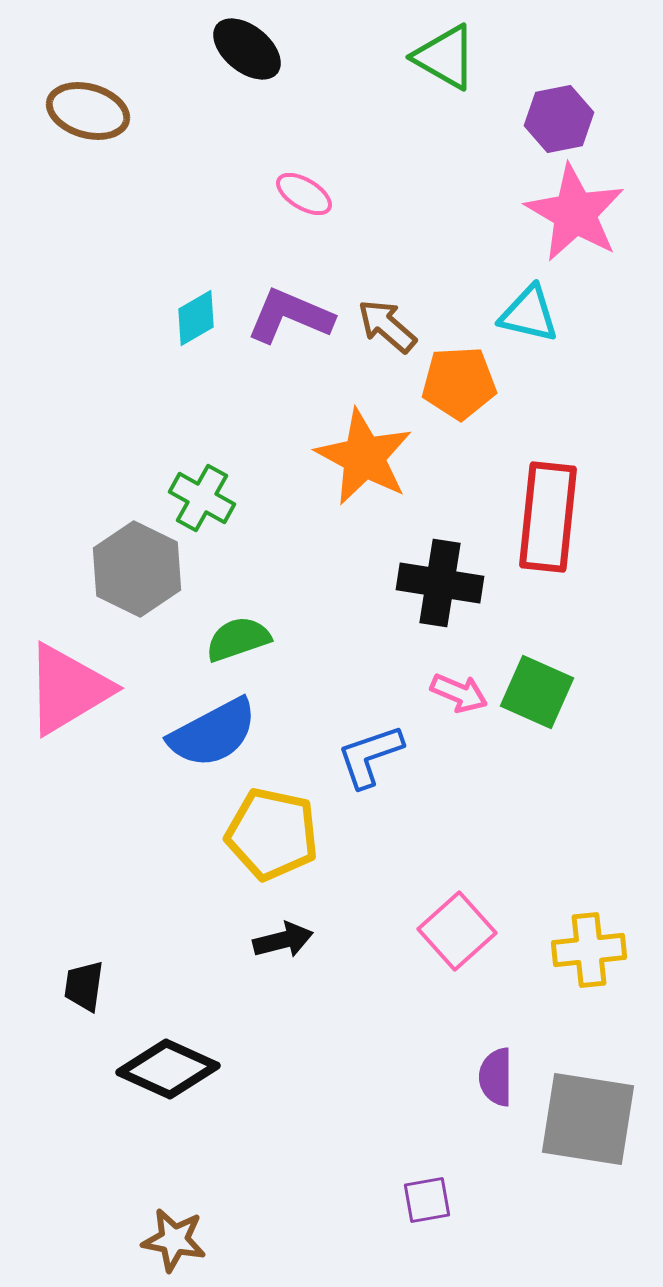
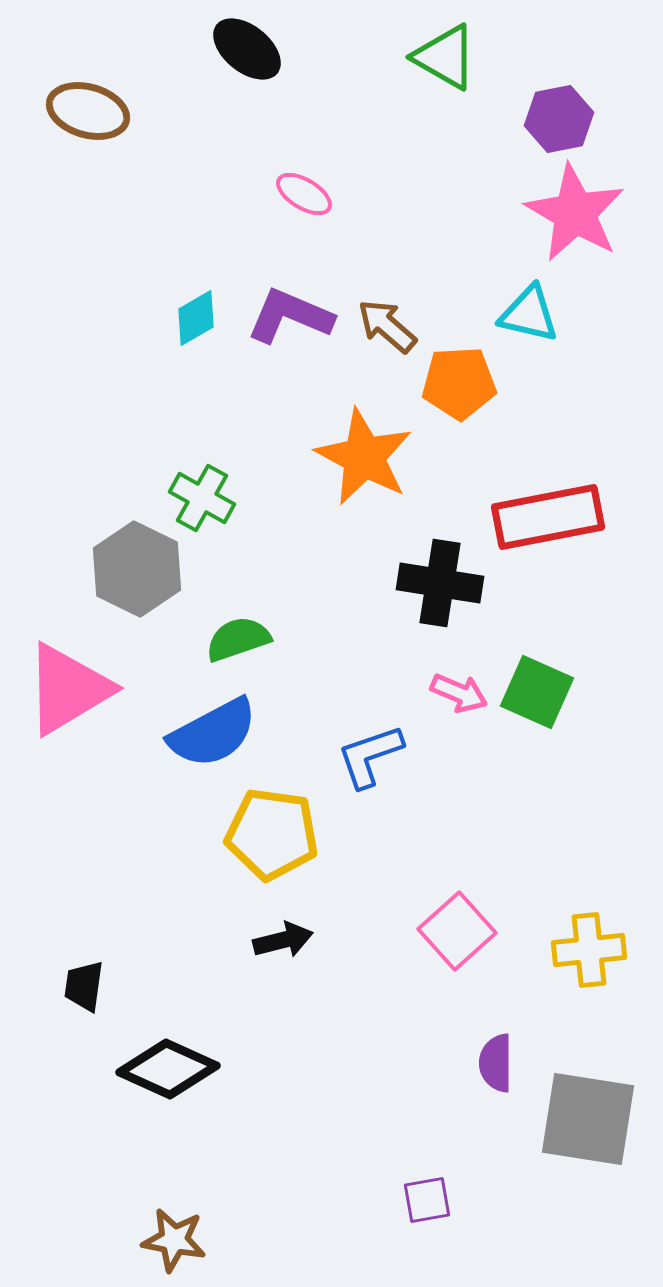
red rectangle: rotated 73 degrees clockwise
yellow pentagon: rotated 4 degrees counterclockwise
purple semicircle: moved 14 px up
